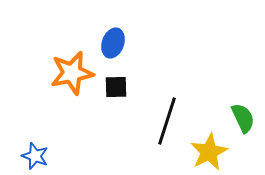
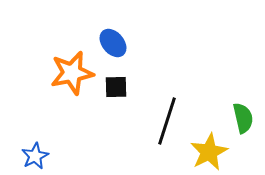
blue ellipse: rotated 60 degrees counterclockwise
green semicircle: rotated 12 degrees clockwise
blue star: rotated 24 degrees clockwise
